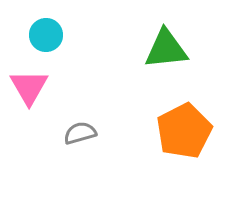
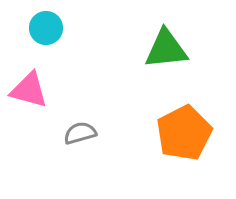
cyan circle: moved 7 px up
pink triangle: moved 3 px down; rotated 45 degrees counterclockwise
orange pentagon: moved 2 px down
